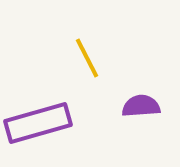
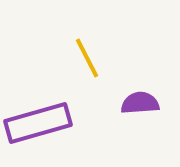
purple semicircle: moved 1 px left, 3 px up
